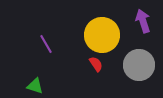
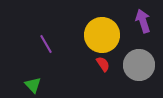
red semicircle: moved 7 px right
green triangle: moved 2 px left, 1 px up; rotated 30 degrees clockwise
